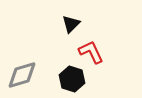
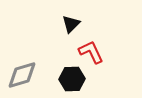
black hexagon: rotated 20 degrees counterclockwise
